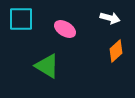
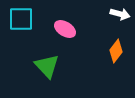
white arrow: moved 10 px right, 4 px up
orange diamond: rotated 10 degrees counterclockwise
green triangle: rotated 16 degrees clockwise
